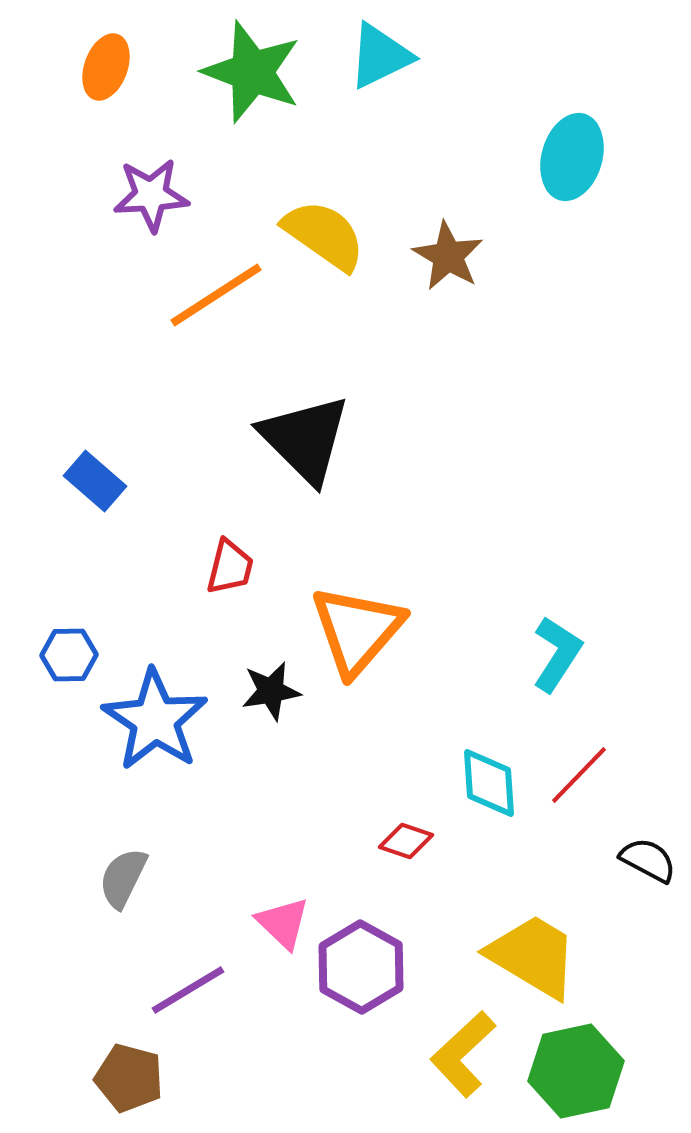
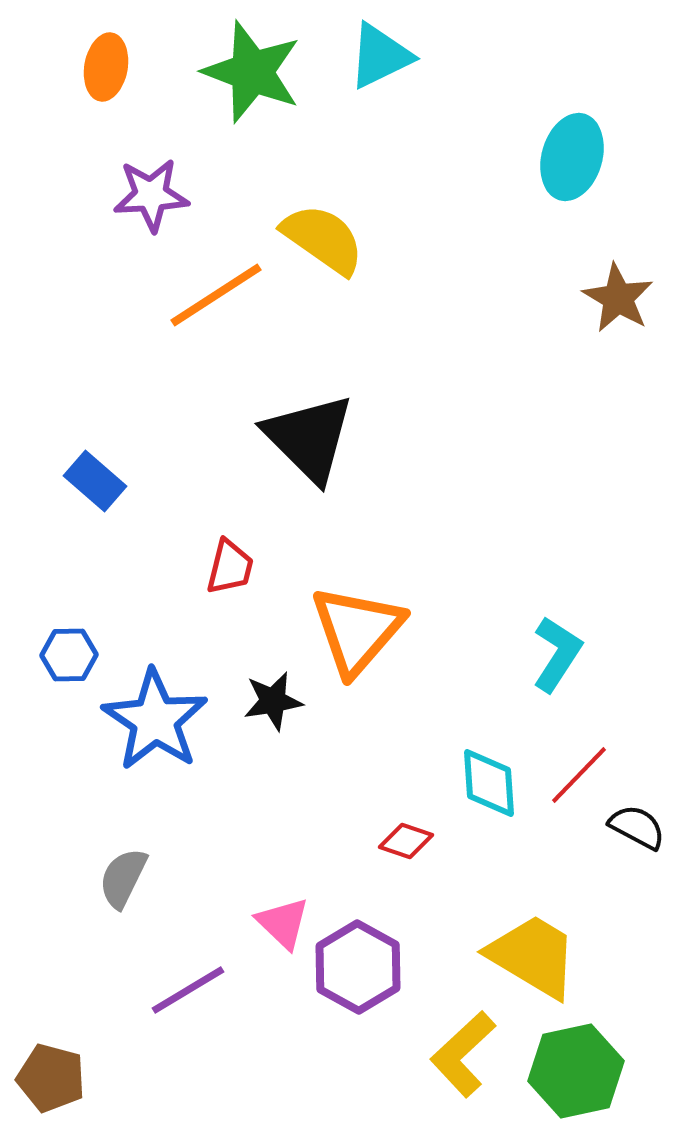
orange ellipse: rotated 10 degrees counterclockwise
yellow semicircle: moved 1 px left, 4 px down
brown star: moved 170 px right, 42 px down
black triangle: moved 4 px right, 1 px up
black star: moved 2 px right, 10 px down
black semicircle: moved 11 px left, 33 px up
purple hexagon: moved 3 px left
brown pentagon: moved 78 px left
